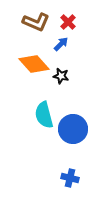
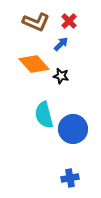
red cross: moved 1 px right, 1 px up
blue cross: rotated 24 degrees counterclockwise
